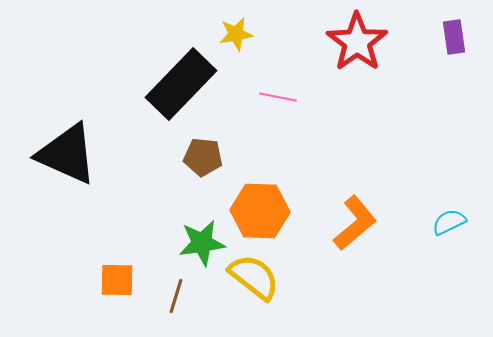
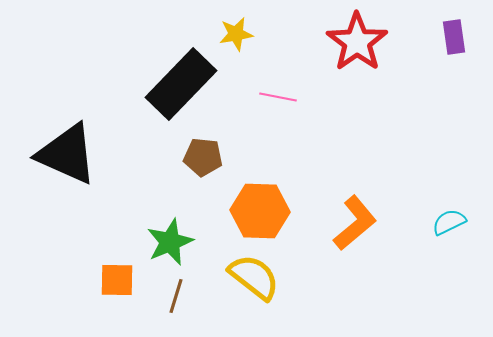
green star: moved 32 px left, 1 px up; rotated 15 degrees counterclockwise
